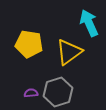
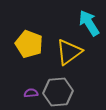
cyan arrow: rotated 8 degrees counterclockwise
yellow pentagon: rotated 12 degrees clockwise
gray hexagon: rotated 12 degrees clockwise
